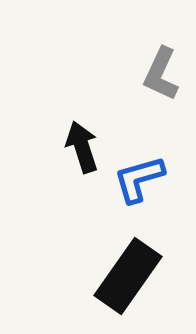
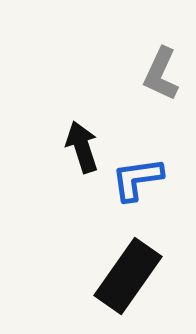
blue L-shape: moved 2 px left; rotated 8 degrees clockwise
